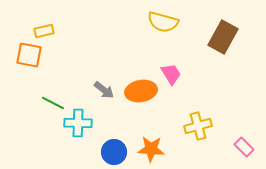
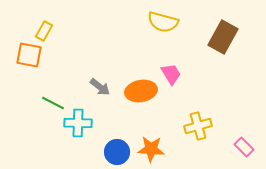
yellow rectangle: rotated 48 degrees counterclockwise
gray arrow: moved 4 px left, 3 px up
blue circle: moved 3 px right
